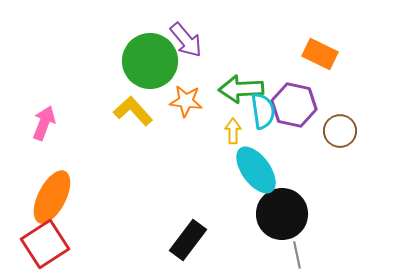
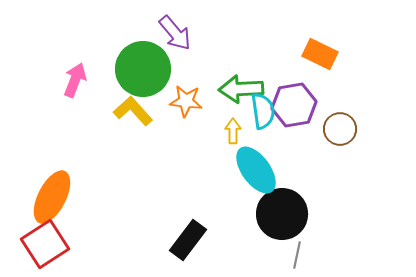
purple arrow: moved 11 px left, 7 px up
green circle: moved 7 px left, 8 px down
purple hexagon: rotated 21 degrees counterclockwise
pink arrow: moved 31 px right, 43 px up
brown circle: moved 2 px up
gray line: rotated 24 degrees clockwise
